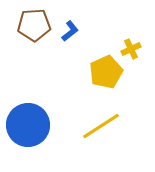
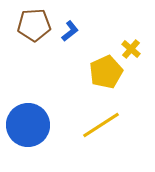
yellow cross: rotated 24 degrees counterclockwise
yellow line: moved 1 px up
